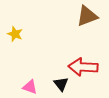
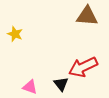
brown triangle: rotated 25 degrees clockwise
red arrow: rotated 28 degrees counterclockwise
